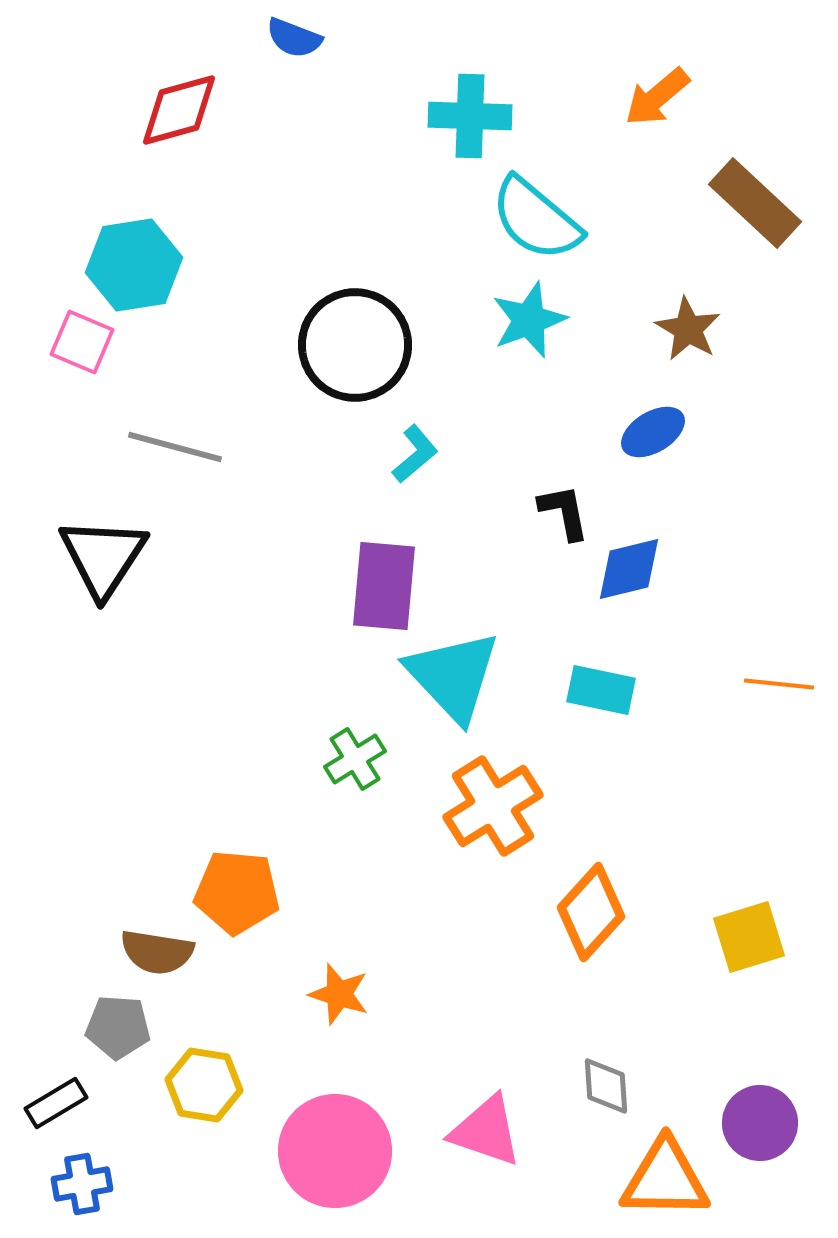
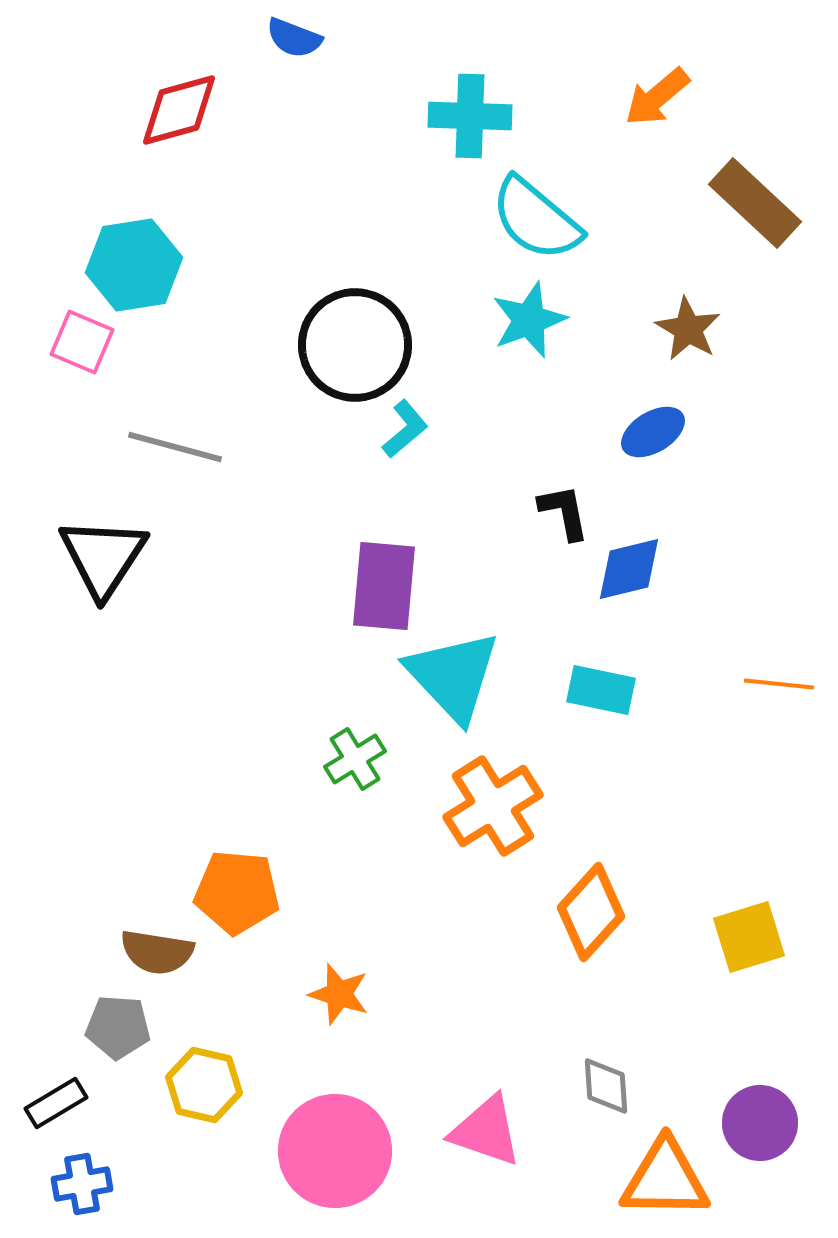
cyan L-shape: moved 10 px left, 25 px up
yellow hexagon: rotated 4 degrees clockwise
